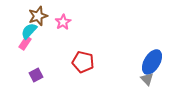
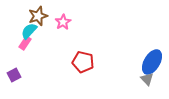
purple square: moved 22 px left
